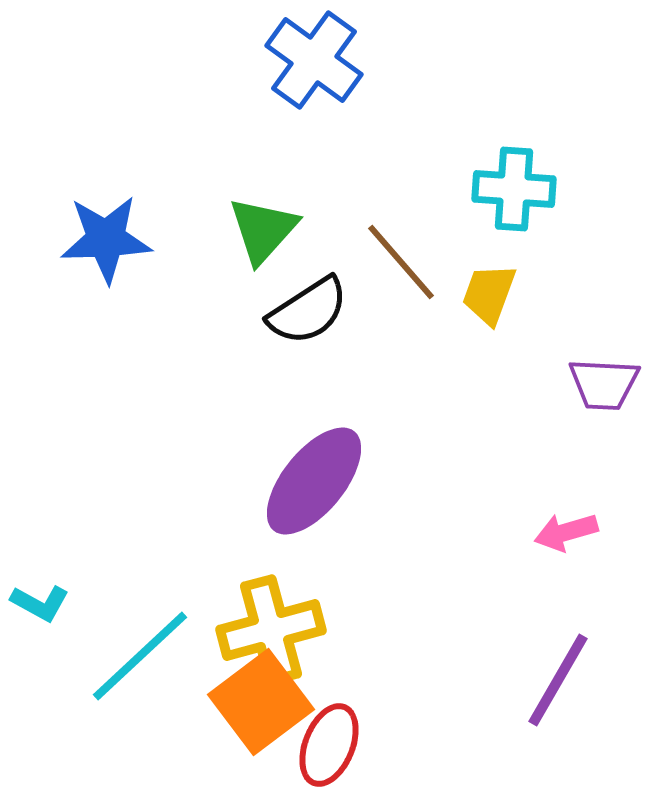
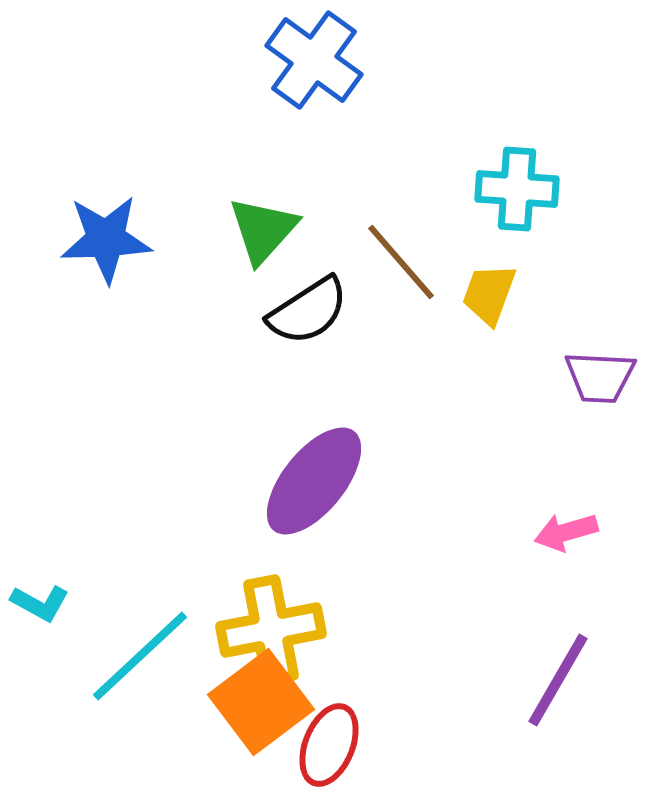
cyan cross: moved 3 px right
purple trapezoid: moved 4 px left, 7 px up
yellow cross: rotated 4 degrees clockwise
